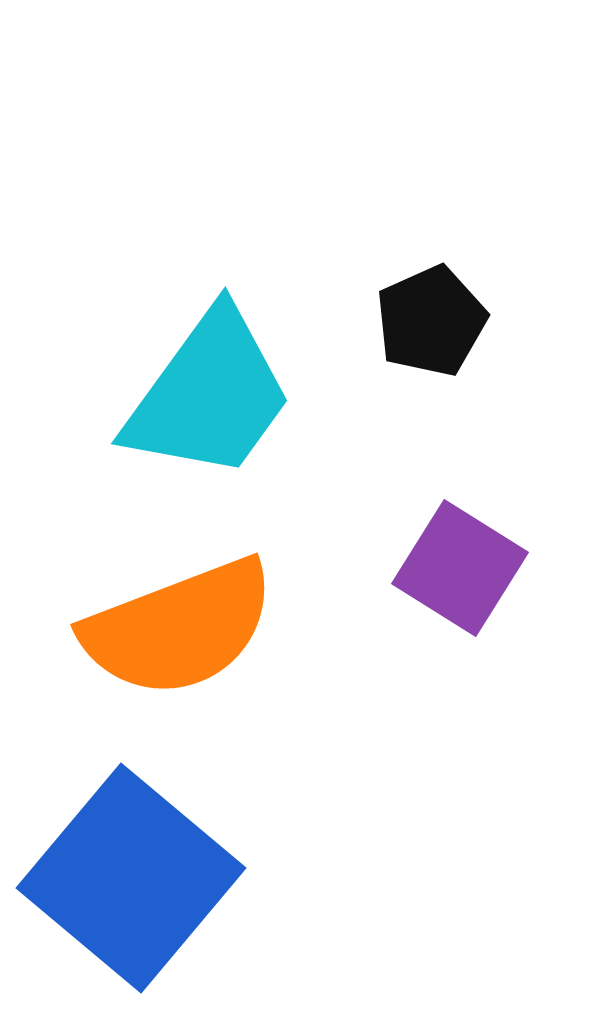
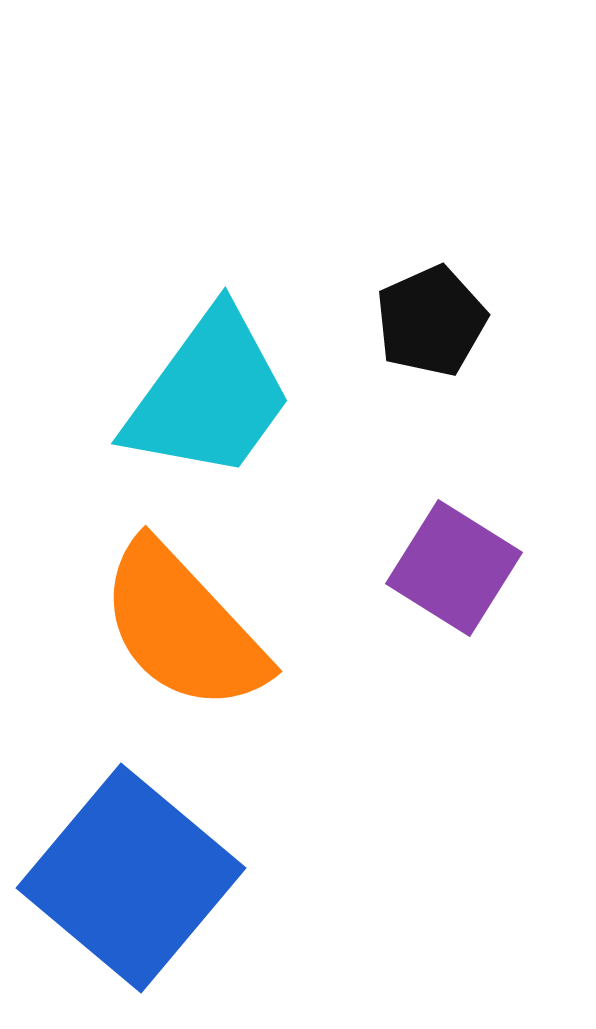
purple square: moved 6 px left
orange semicircle: moved 4 px right, 1 px up; rotated 68 degrees clockwise
